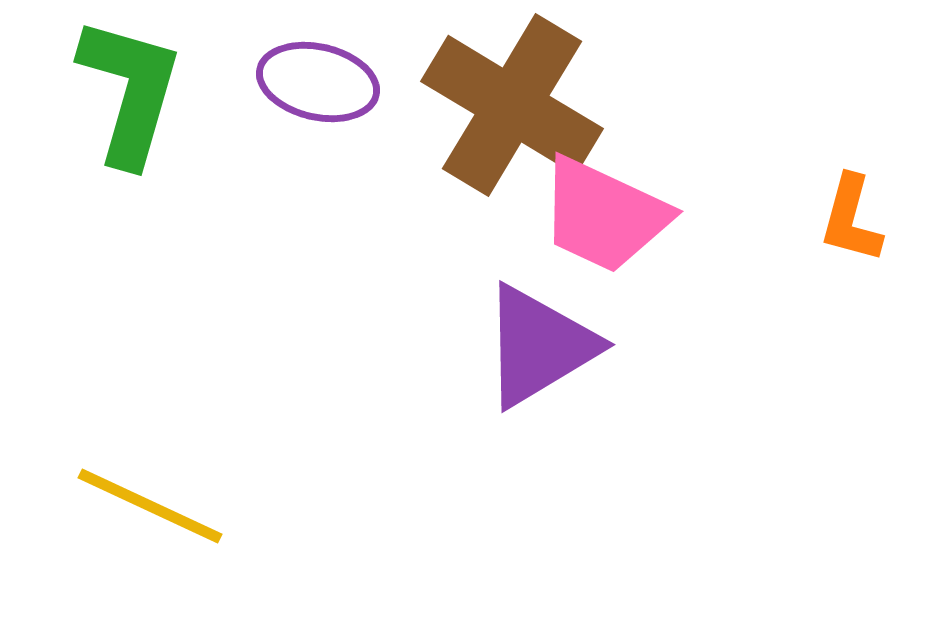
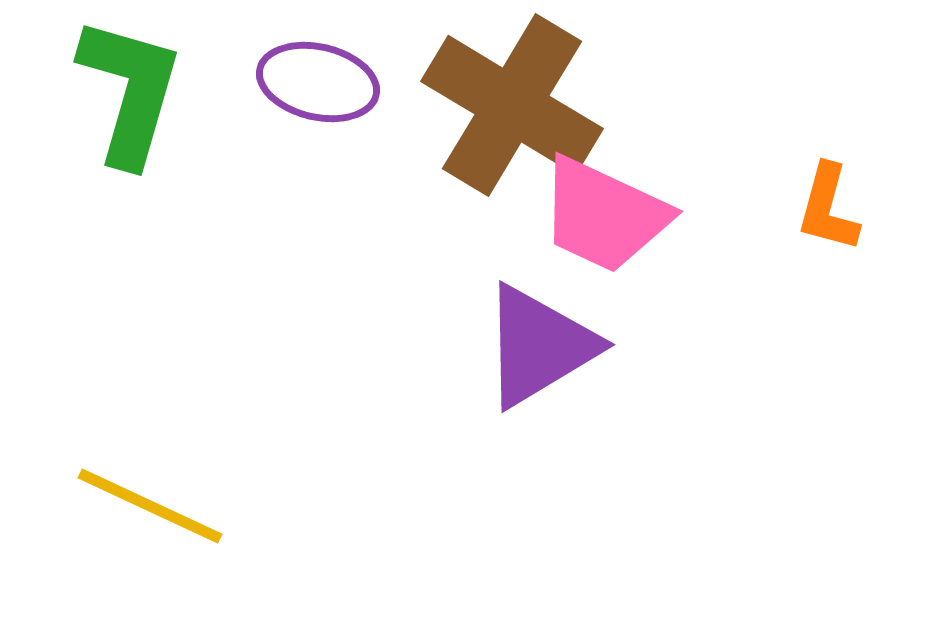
orange L-shape: moved 23 px left, 11 px up
